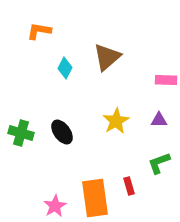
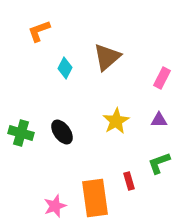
orange L-shape: rotated 30 degrees counterclockwise
pink rectangle: moved 4 px left, 2 px up; rotated 65 degrees counterclockwise
red rectangle: moved 5 px up
pink star: rotated 10 degrees clockwise
